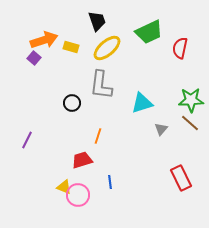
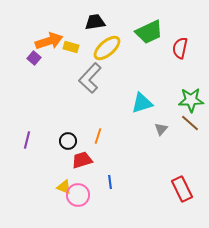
black trapezoid: moved 2 px left, 1 px down; rotated 80 degrees counterclockwise
orange arrow: moved 5 px right, 1 px down
gray L-shape: moved 11 px left, 7 px up; rotated 36 degrees clockwise
black circle: moved 4 px left, 38 px down
purple line: rotated 12 degrees counterclockwise
red rectangle: moved 1 px right, 11 px down
